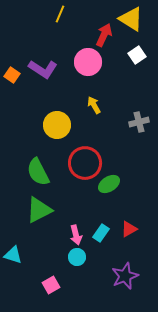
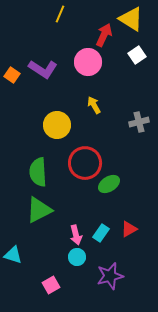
green semicircle: rotated 24 degrees clockwise
purple star: moved 15 px left; rotated 8 degrees clockwise
